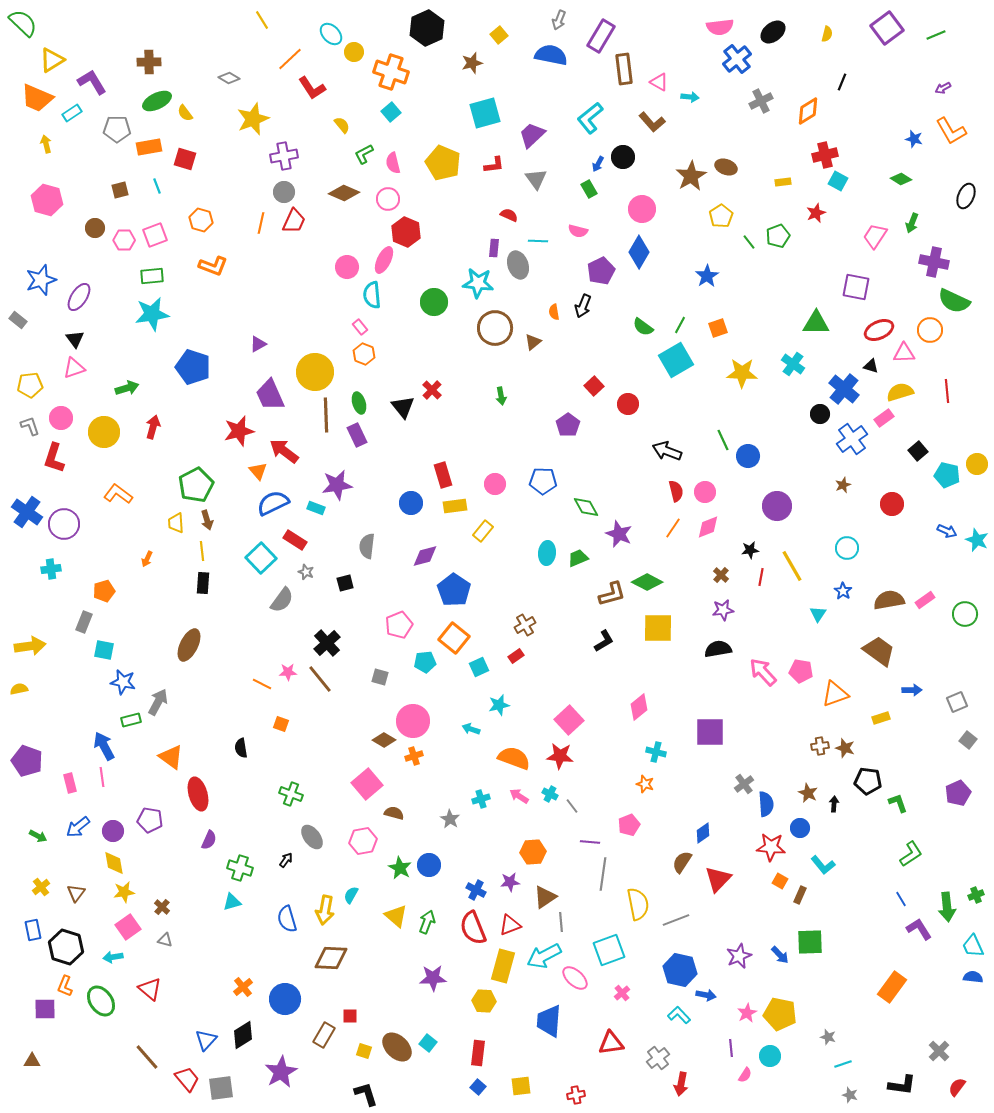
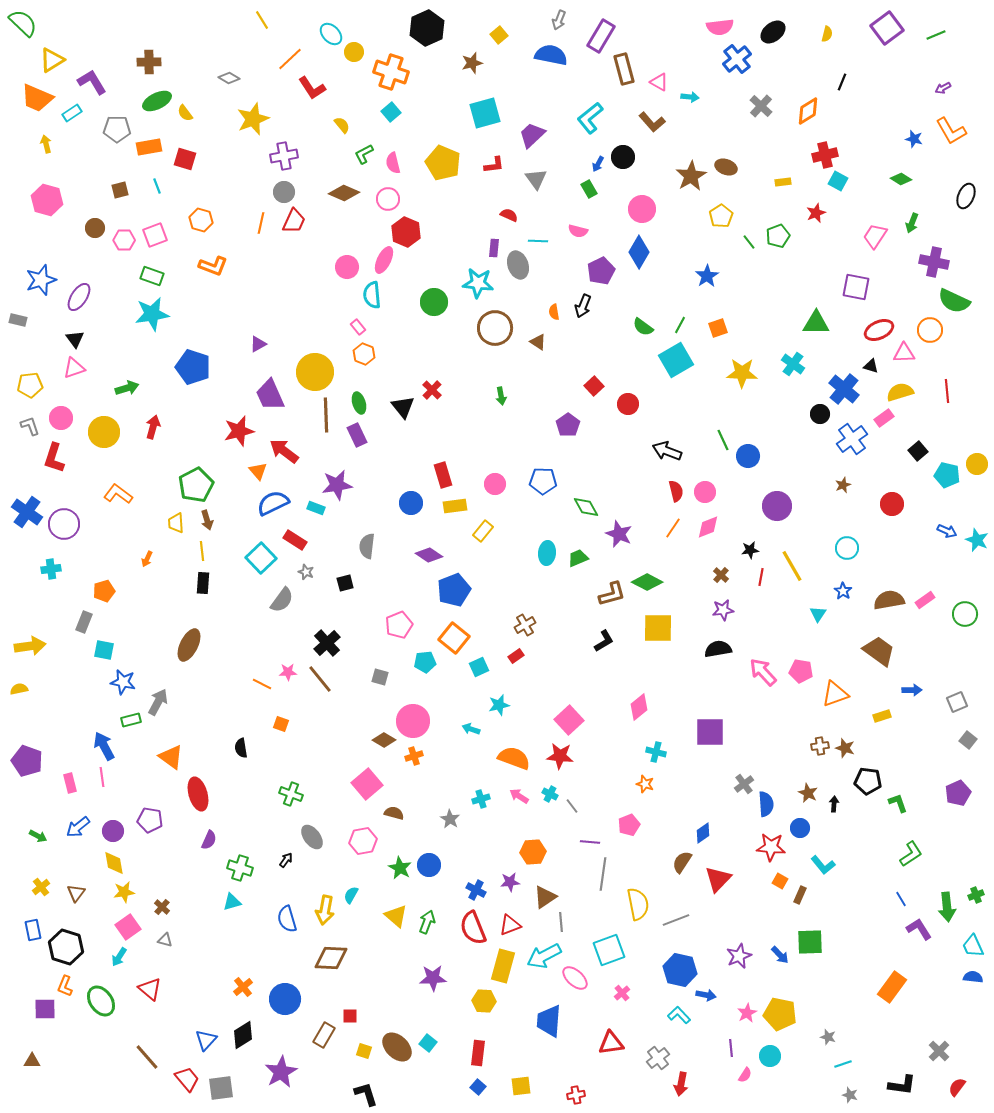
brown rectangle at (624, 69): rotated 8 degrees counterclockwise
gray cross at (761, 101): moved 5 px down; rotated 20 degrees counterclockwise
green rectangle at (152, 276): rotated 25 degrees clockwise
gray rectangle at (18, 320): rotated 24 degrees counterclockwise
pink rectangle at (360, 327): moved 2 px left
brown triangle at (533, 342): moved 5 px right; rotated 48 degrees counterclockwise
purple diamond at (425, 556): moved 4 px right, 1 px up; rotated 48 degrees clockwise
blue pentagon at (454, 590): rotated 16 degrees clockwise
yellow rectangle at (881, 718): moved 1 px right, 2 px up
cyan arrow at (113, 957): moved 6 px right; rotated 48 degrees counterclockwise
